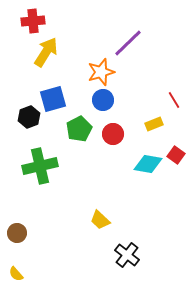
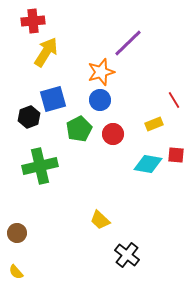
blue circle: moved 3 px left
red square: rotated 30 degrees counterclockwise
yellow semicircle: moved 2 px up
